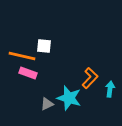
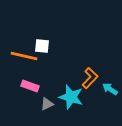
white square: moved 2 px left
orange line: moved 2 px right
pink rectangle: moved 2 px right, 13 px down
cyan arrow: rotated 63 degrees counterclockwise
cyan star: moved 2 px right, 1 px up
